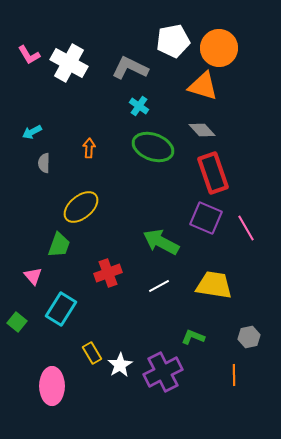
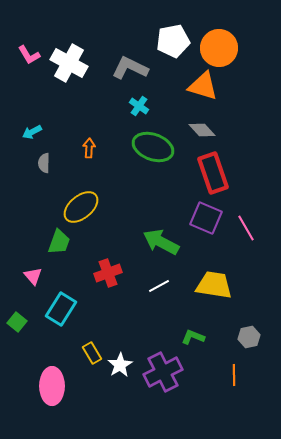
green trapezoid: moved 3 px up
